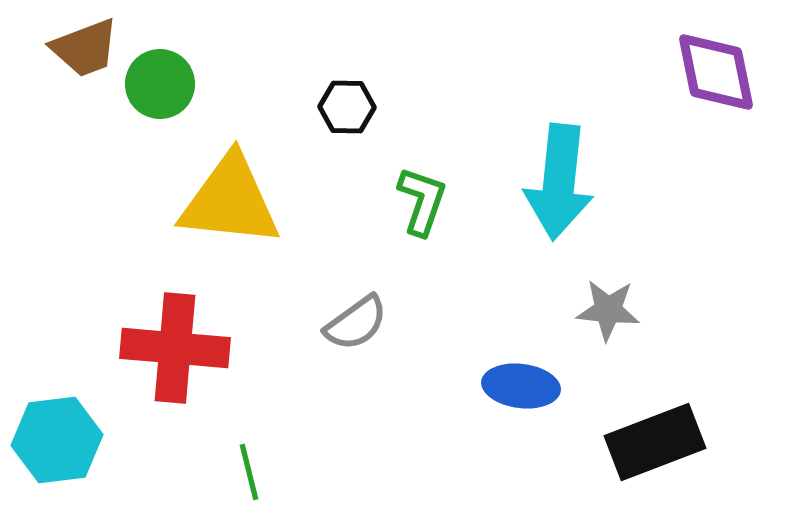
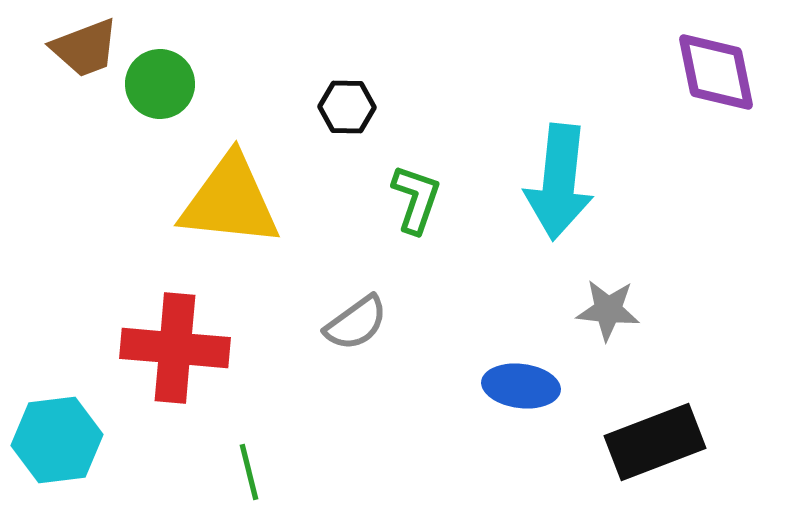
green L-shape: moved 6 px left, 2 px up
